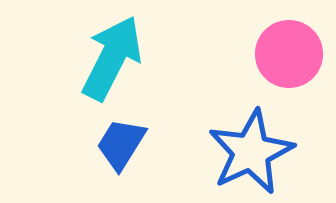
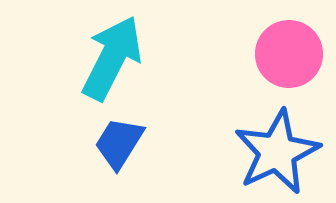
blue trapezoid: moved 2 px left, 1 px up
blue star: moved 26 px right
